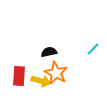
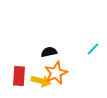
orange star: rotated 20 degrees clockwise
